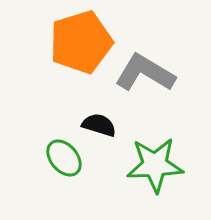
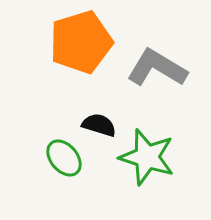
gray L-shape: moved 12 px right, 5 px up
green star: moved 8 px left, 8 px up; rotated 20 degrees clockwise
